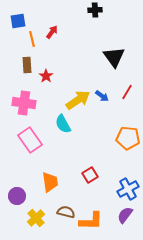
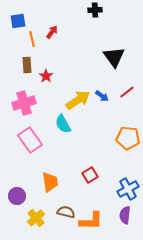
red line: rotated 21 degrees clockwise
pink cross: rotated 25 degrees counterclockwise
purple semicircle: rotated 30 degrees counterclockwise
